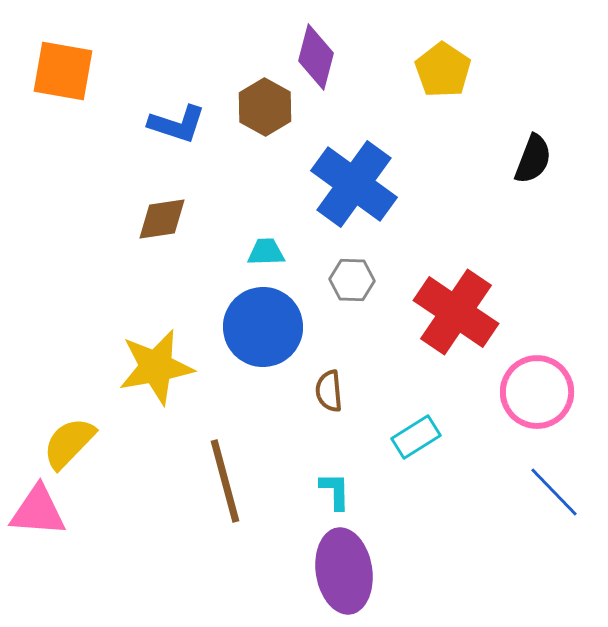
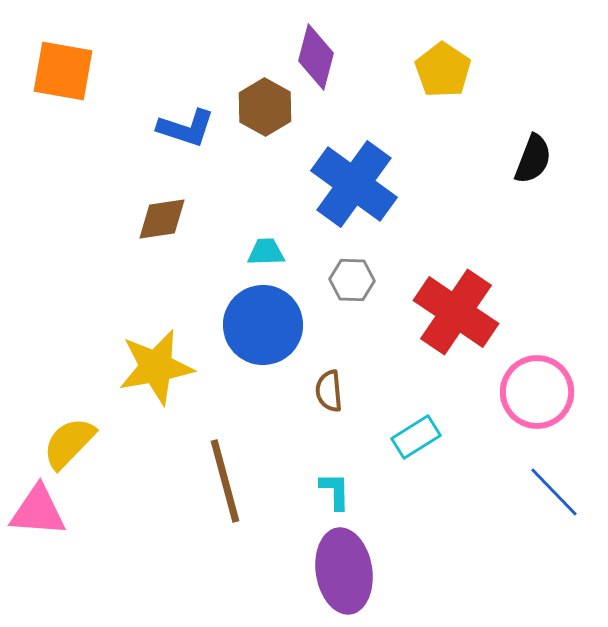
blue L-shape: moved 9 px right, 4 px down
blue circle: moved 2 px up
